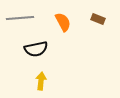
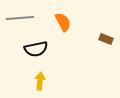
brown rectangle: moved 8 px right, 20 px down
yellow arrow: moved 1 px left
